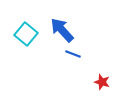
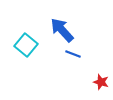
cyan square: moved 11 px down
red star: moved 1 px left
